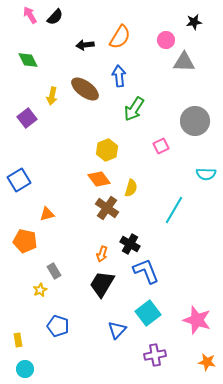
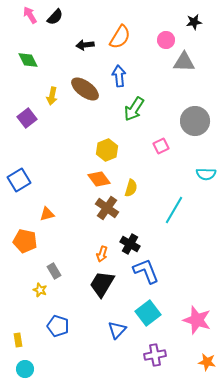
yellow star: rotated 24 degrees counterclockwise
